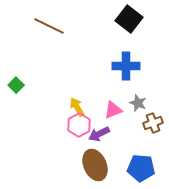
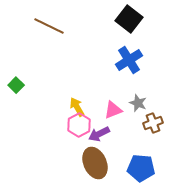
blue cross: moved 3 px right, 6 px up; rotated 32 degrees counterclockwise
brown ellipse: moved 2 px up
